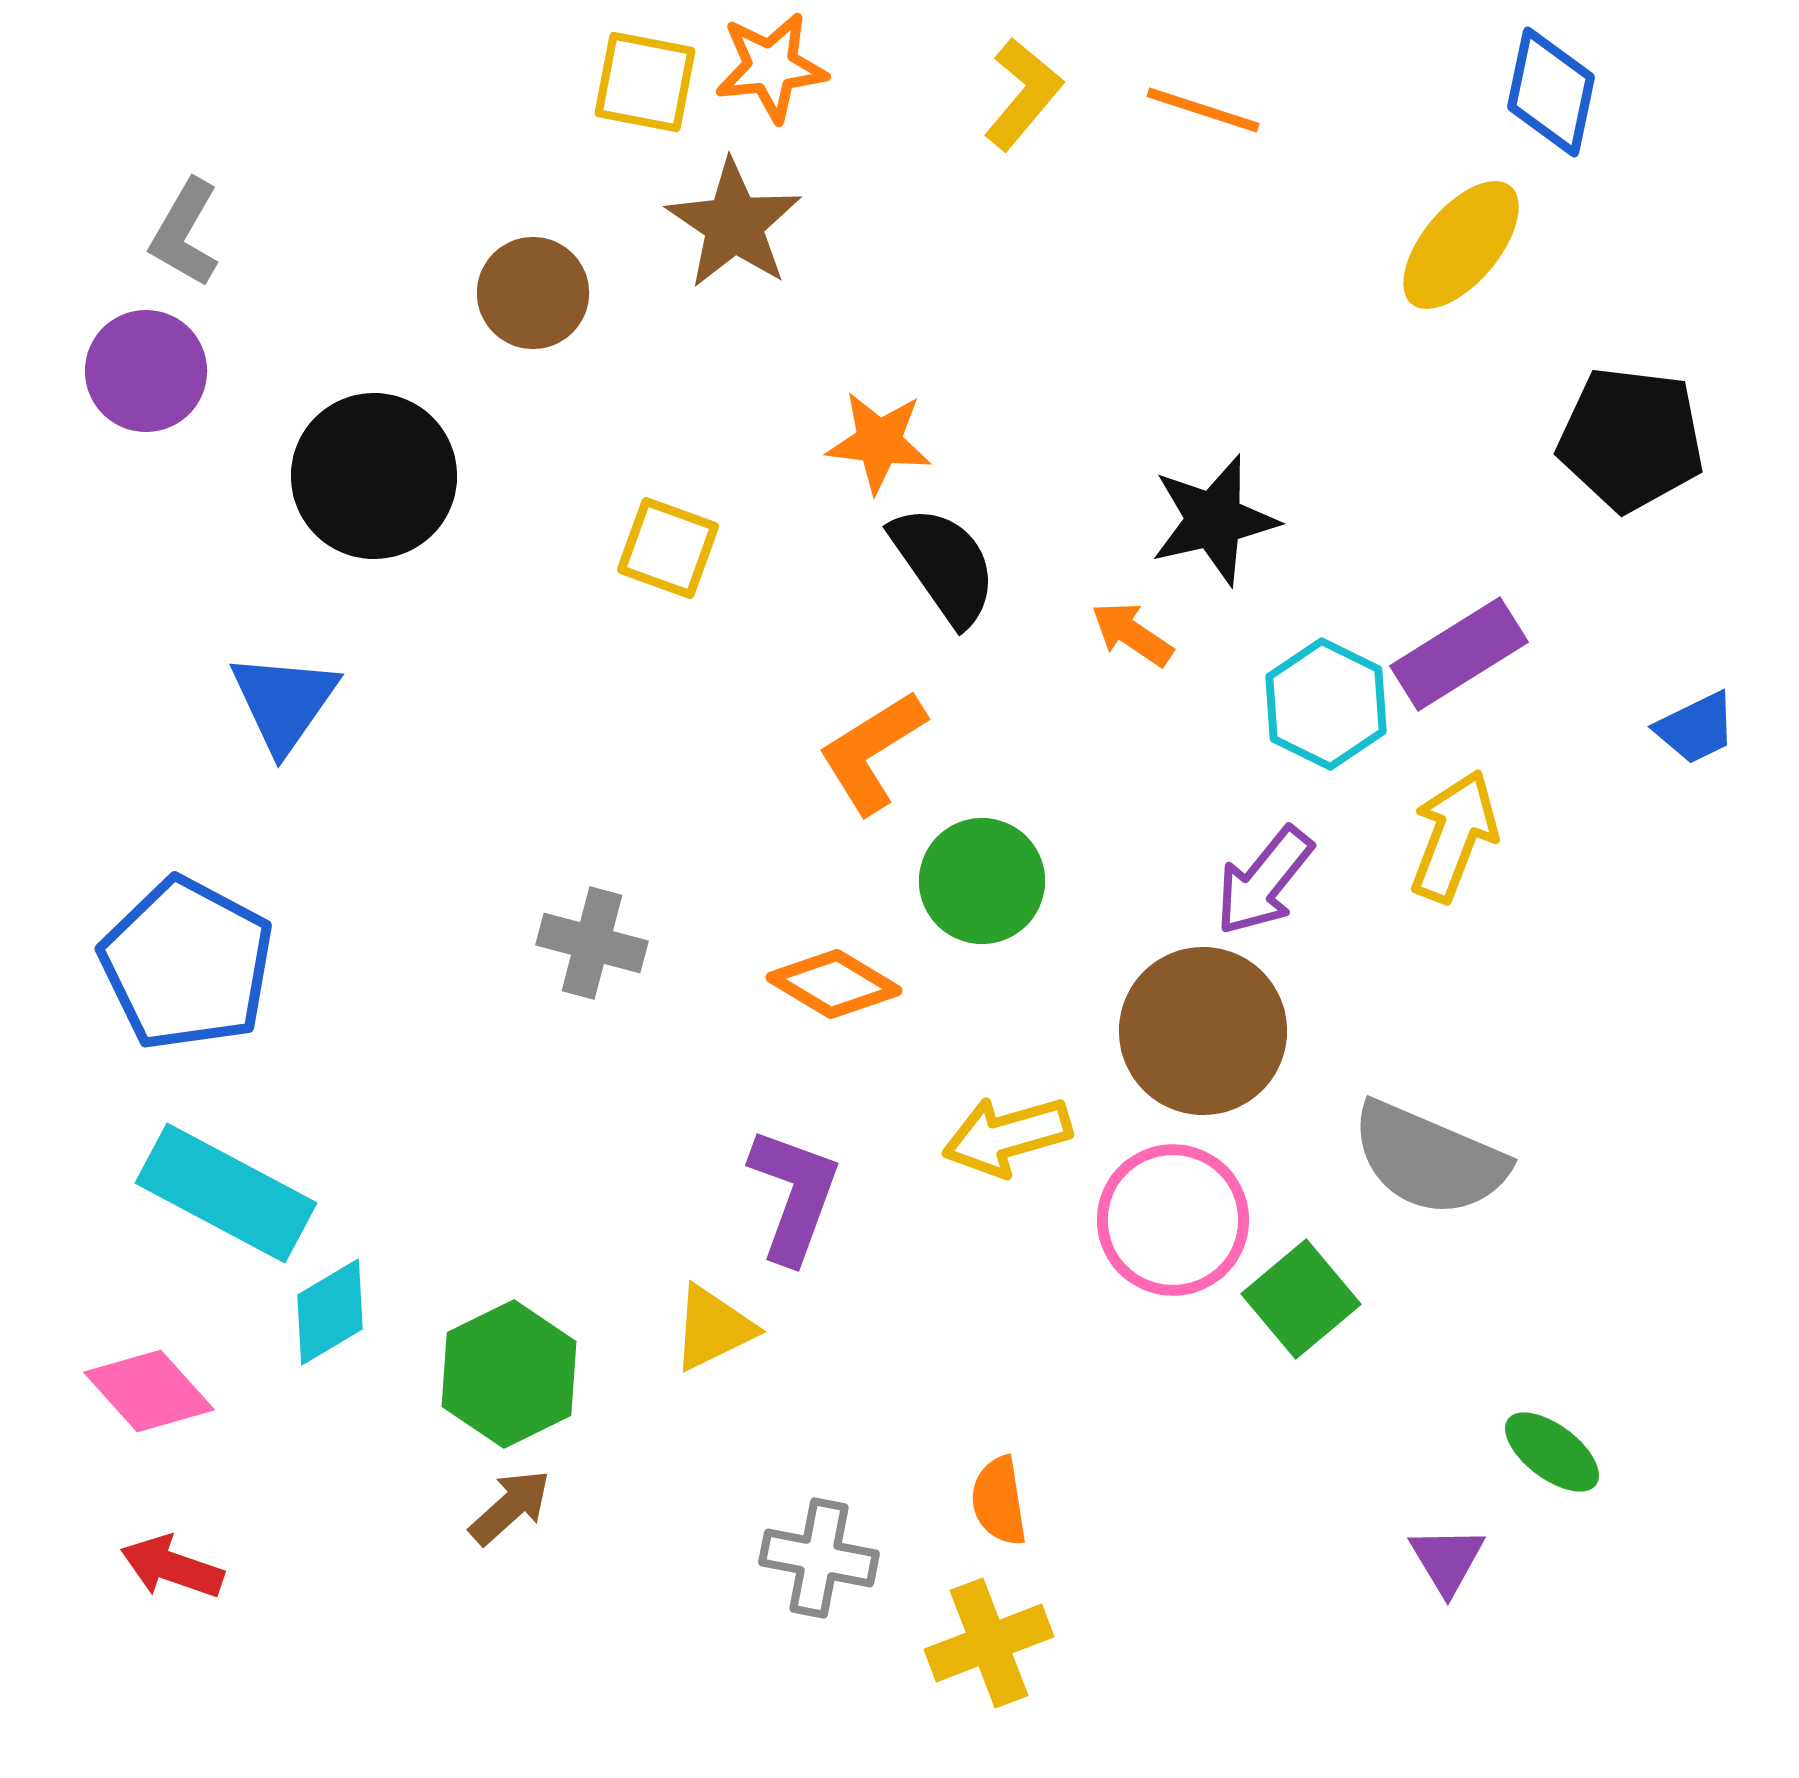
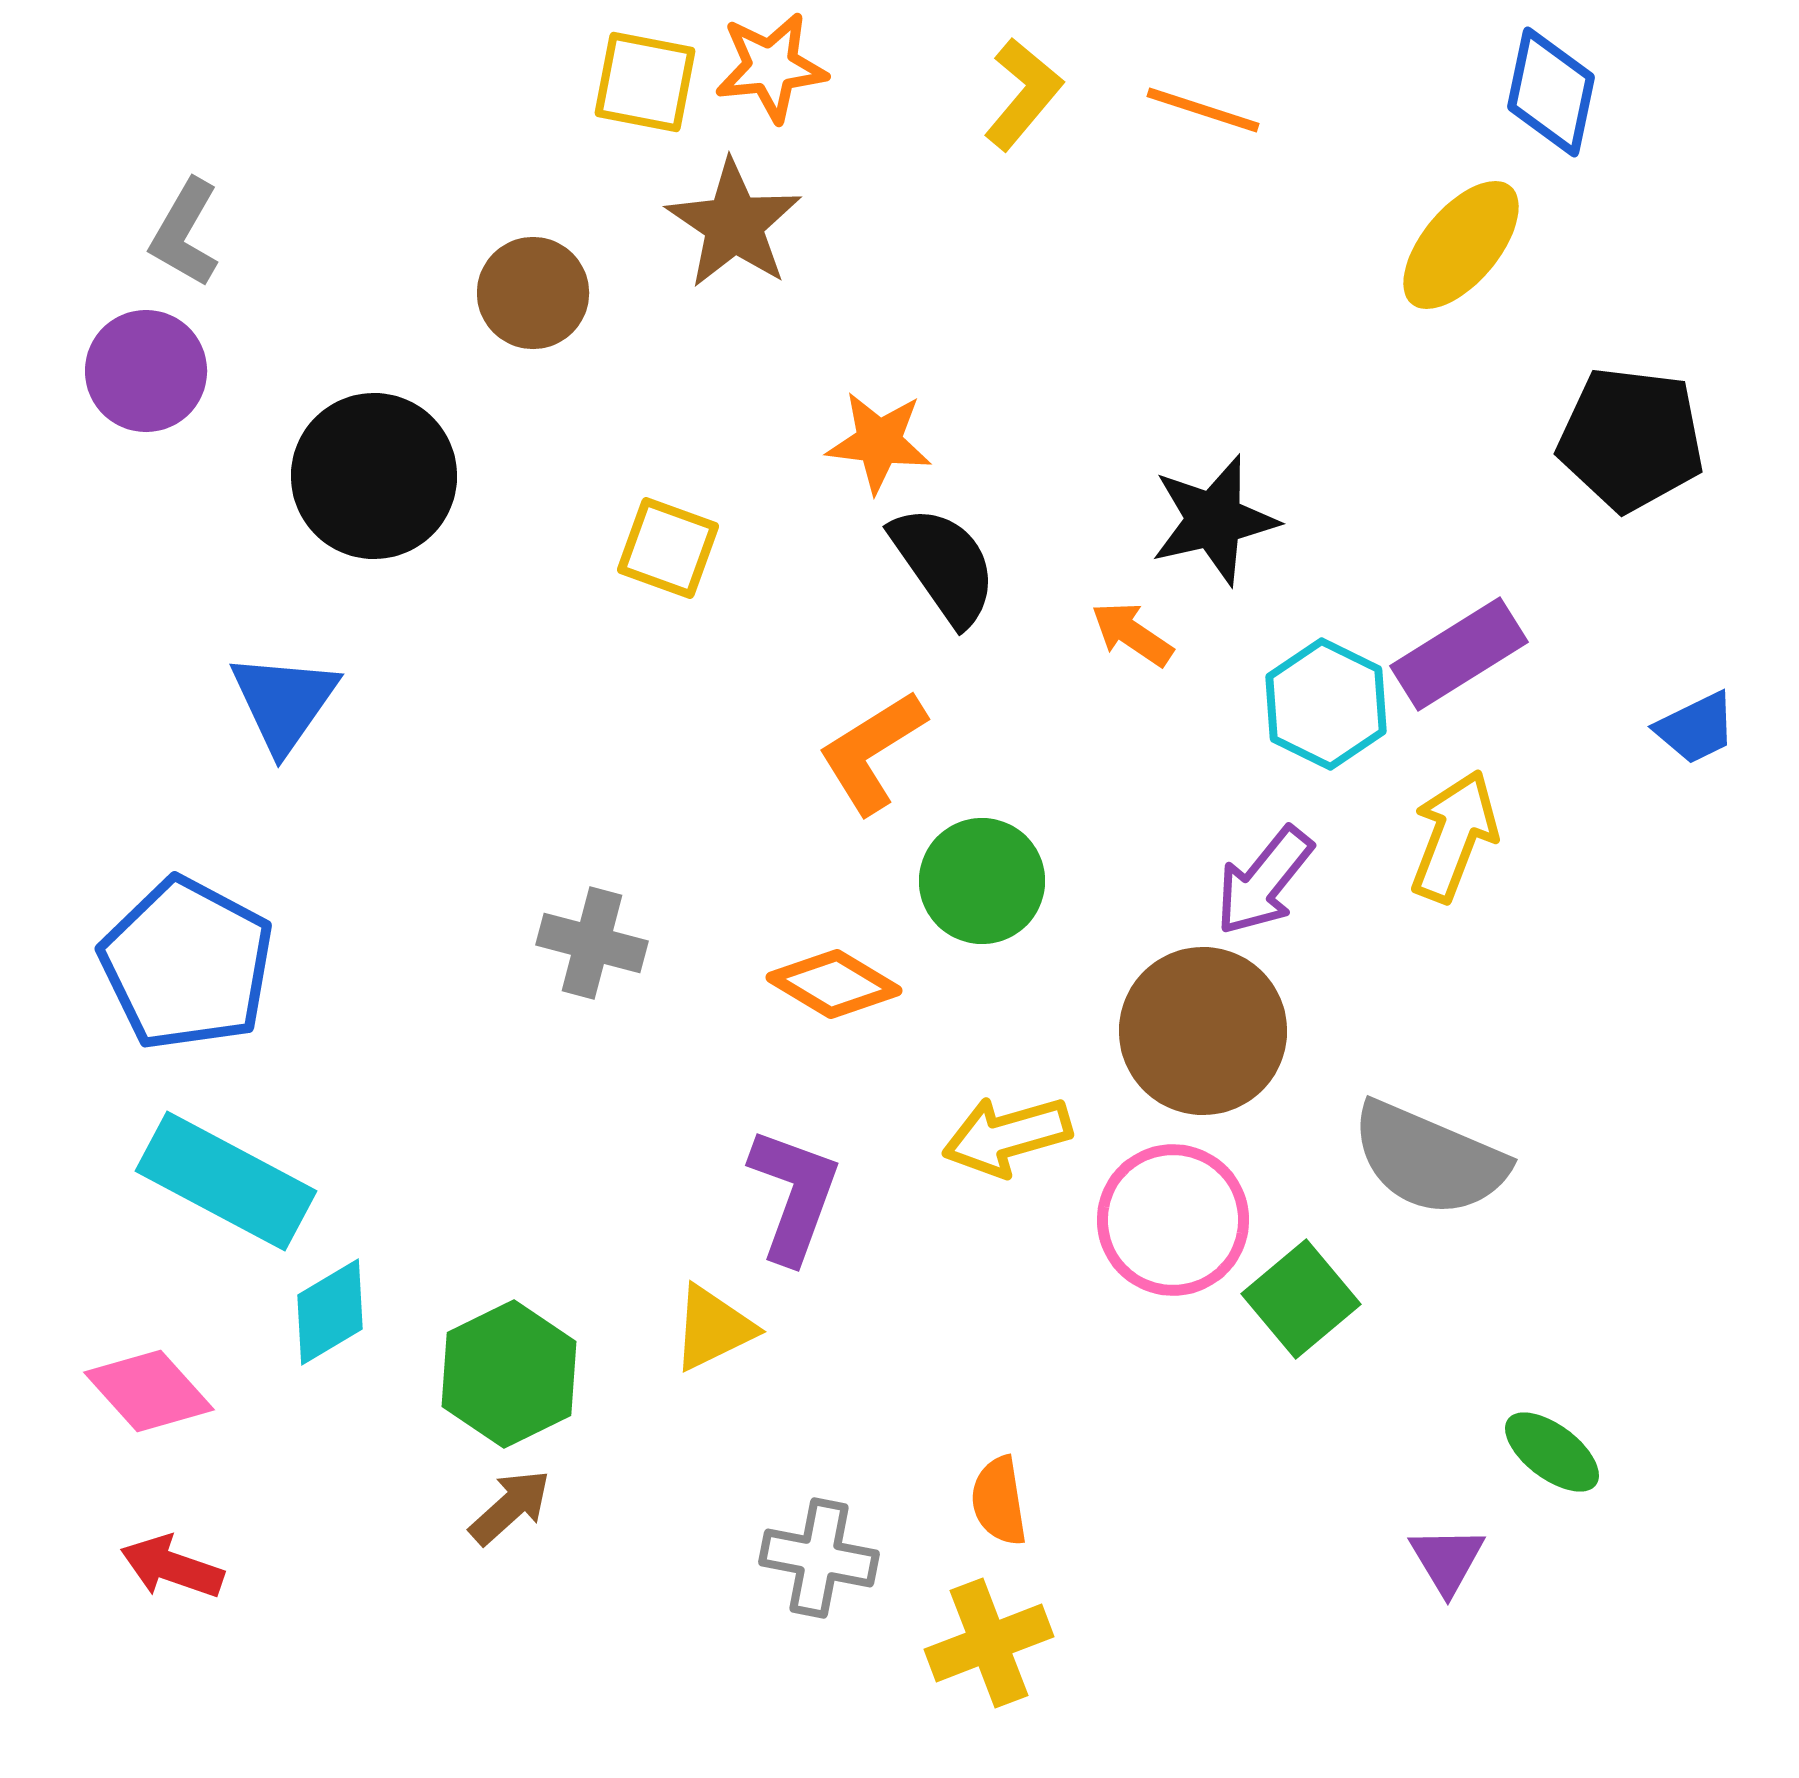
cyan rectangle at (226, 1193): moved 12 px up
